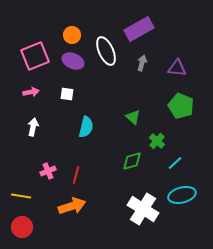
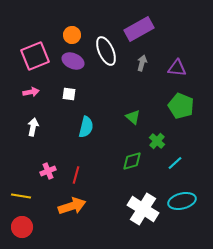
white square: moved 2 px right
cyan ellipse: moved 6 px down
